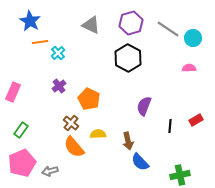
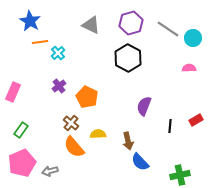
orange pentagon: moved 2 px left, 2 px up
